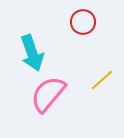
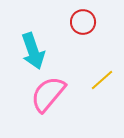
cyan arrow: moved 1 px right, 2 px up
